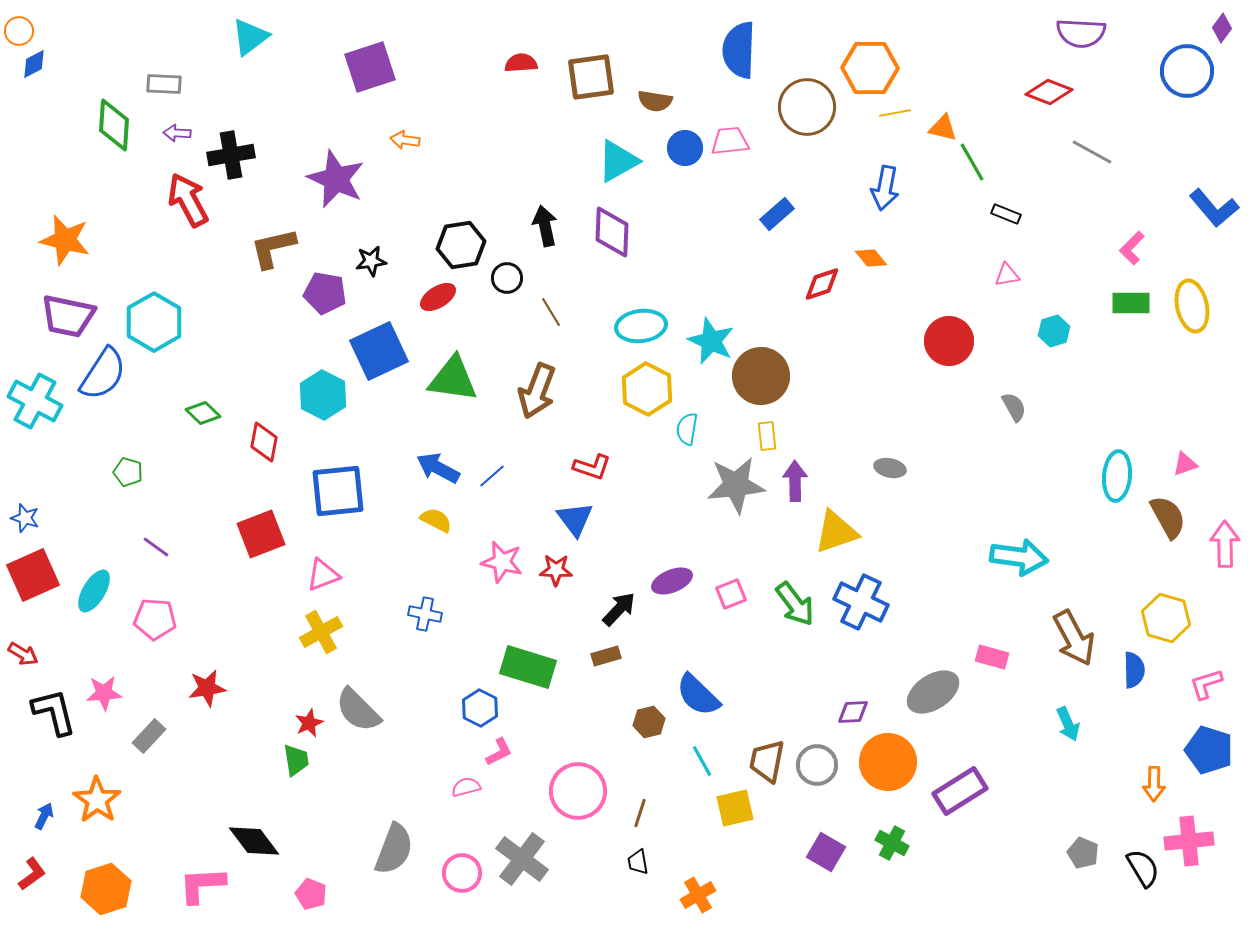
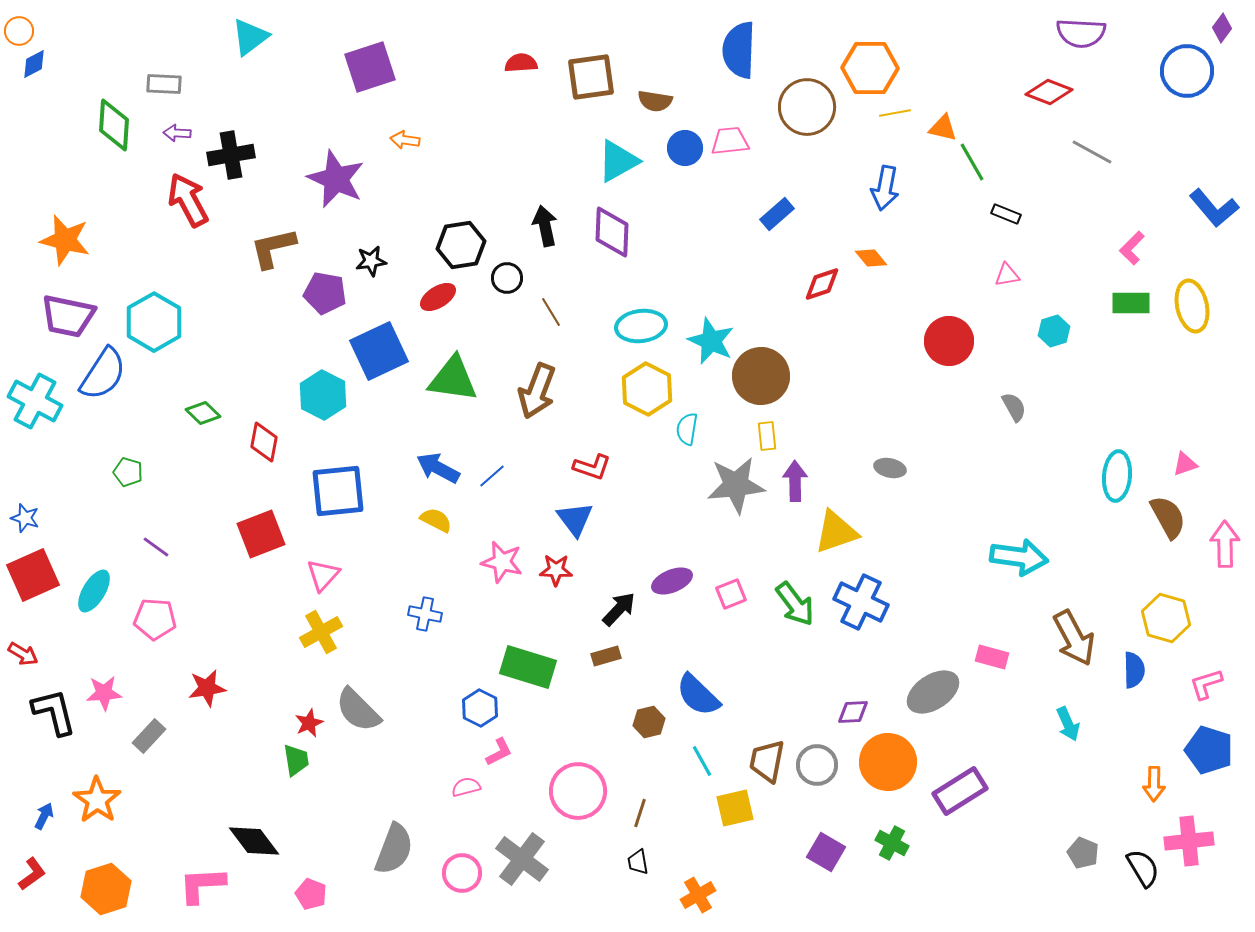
pink triangle at (323, 575): rotated 27 degrees counterclockwise
